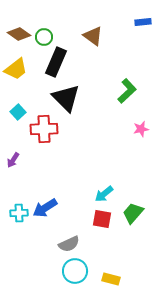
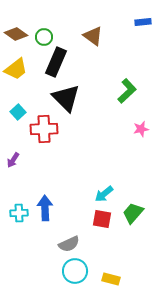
brown diamond: moved 3 px left
blue arrow: rotated 120 degrees clockwise
